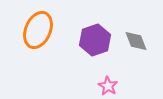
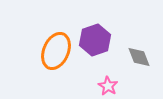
orange ellipse: moved 18 px right, 21 px down
gray diamond: moved 3 px right, 16 px down
